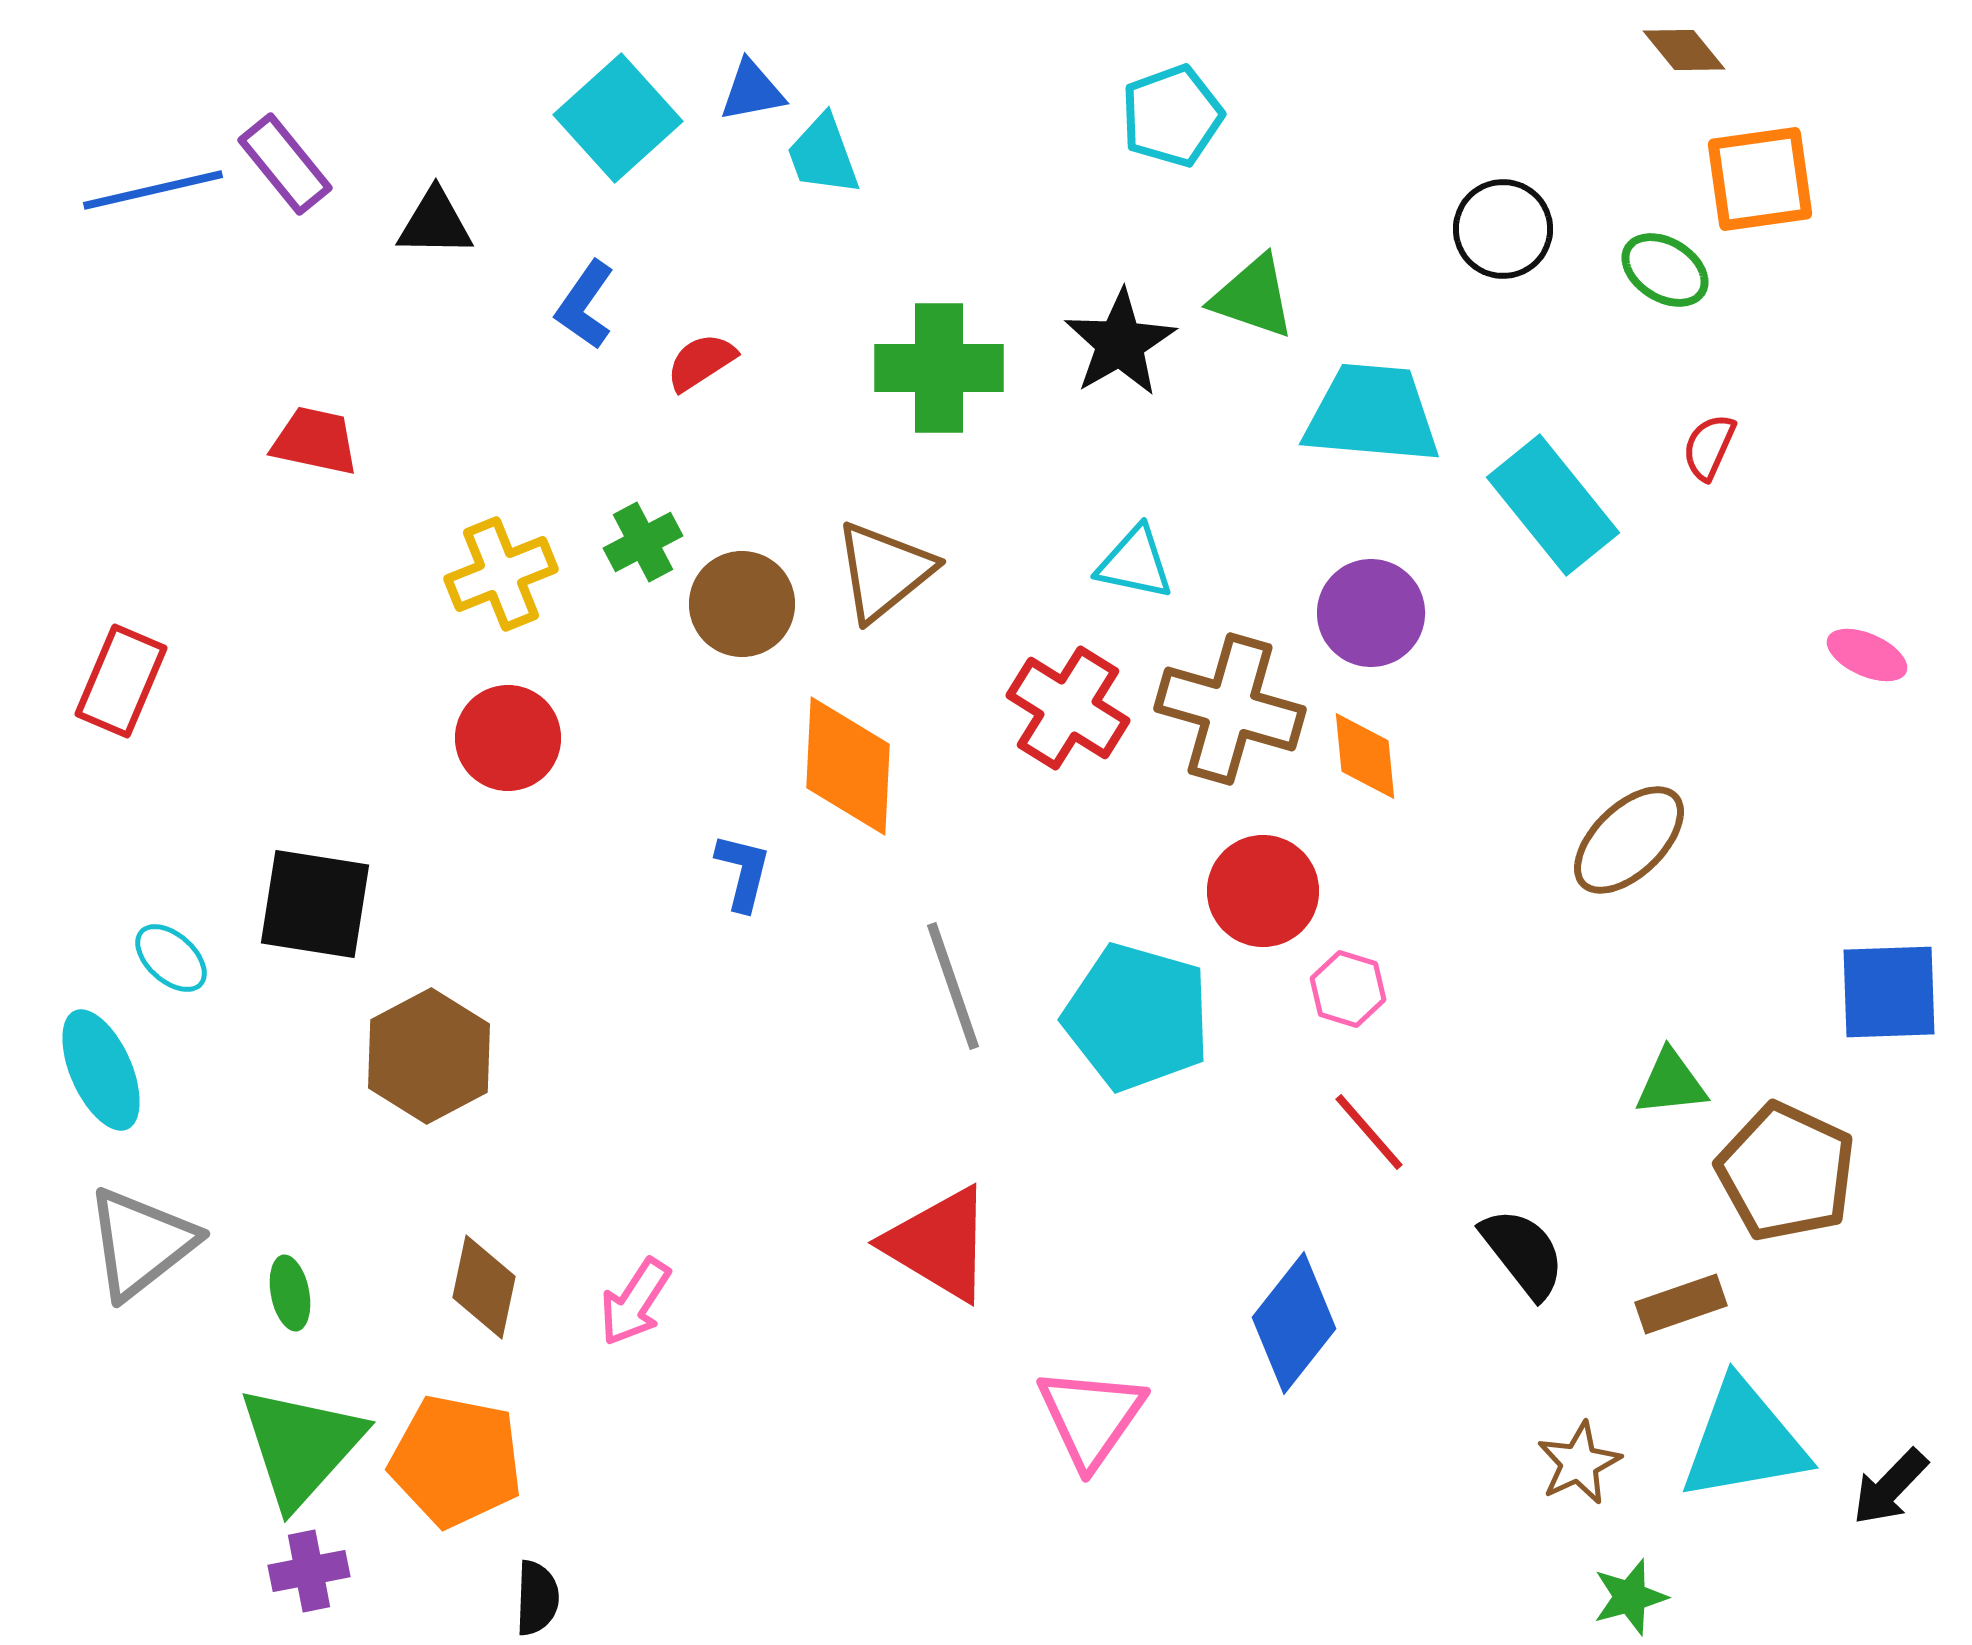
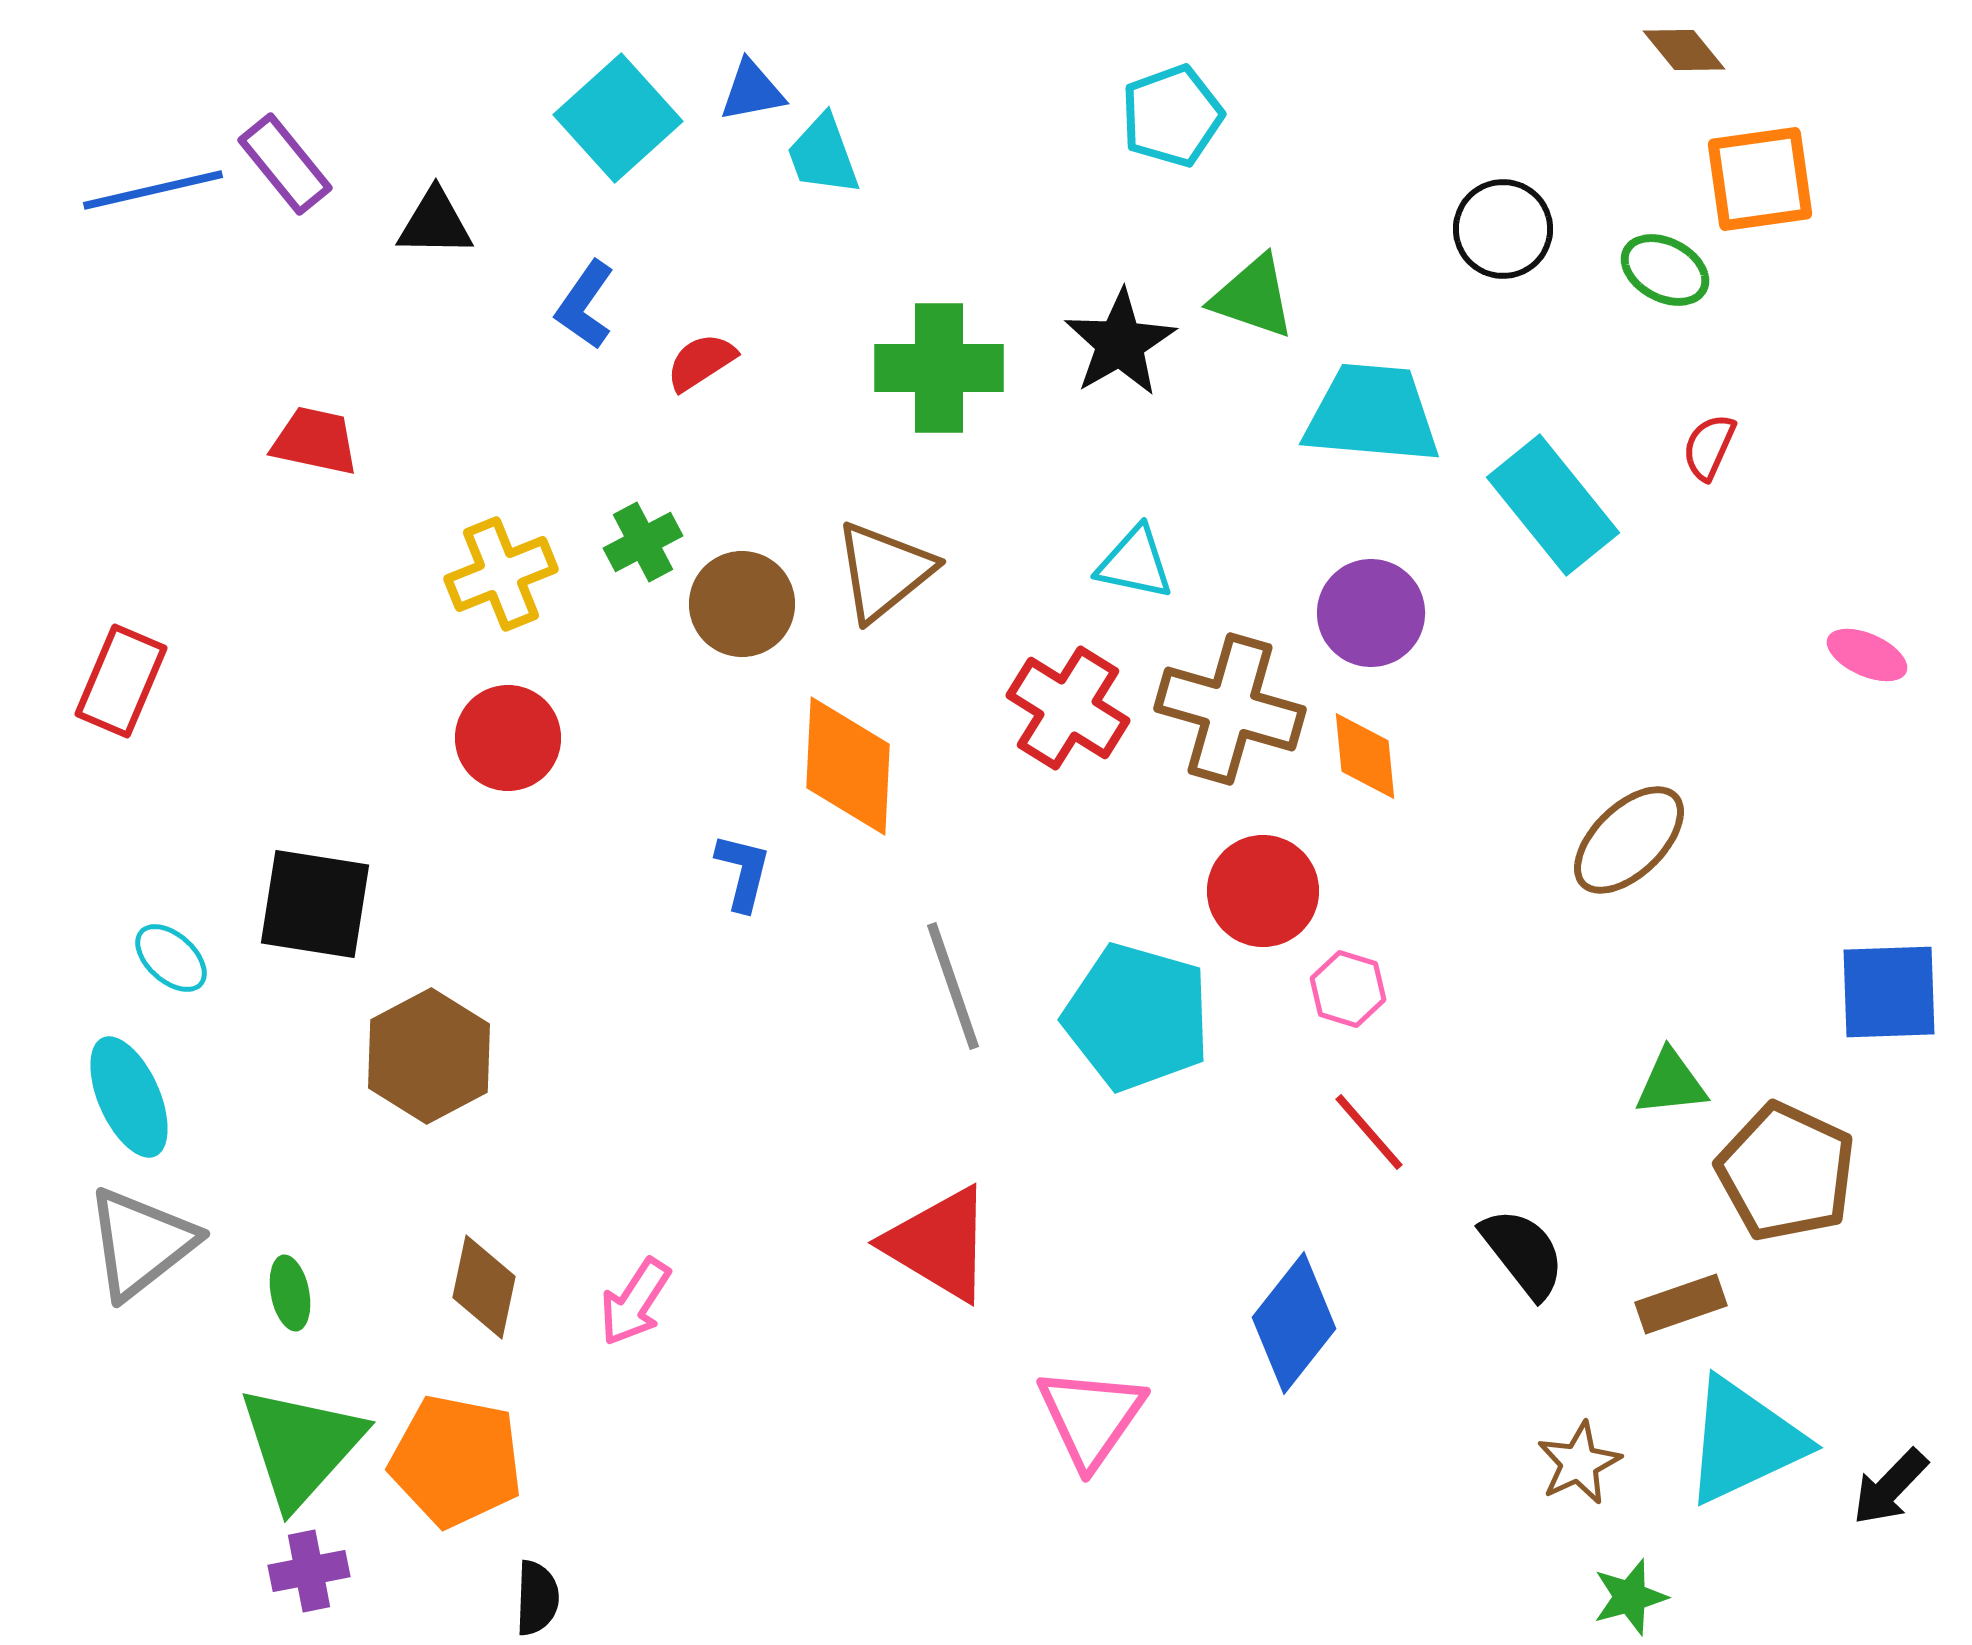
green ellipse at (1665, 270): rotated 4 degrees counterclockwise
cyan ellipse at (101, 1070): moved 28 px right, 27 px down
cyan triangle at (1744, 1441): rotated 15 degrees counterclockwise
